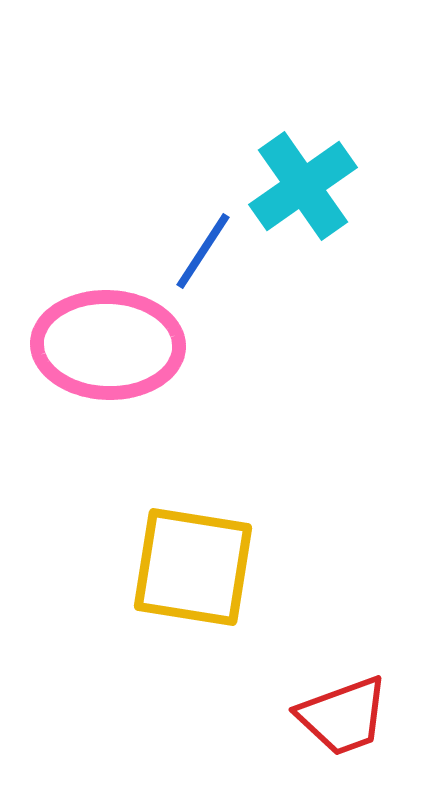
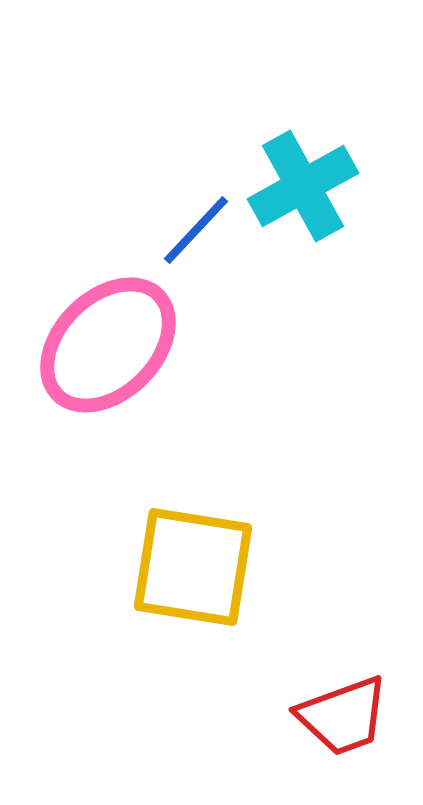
cyan cross: rotated 6 degrees clockwise
blue line: moved 7 px left, 21 px up; rotated 10 degrees clockwise
pink ellipse: rotated 47 degrees counterclockwise
